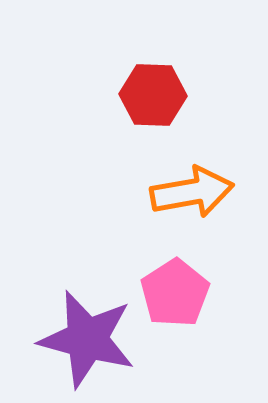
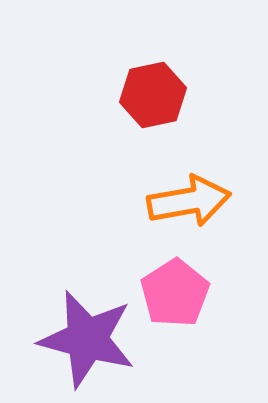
red hexagon: rotated 14 degrees counterclockwise
orange arrow: moved 3 px left, 9 px down
